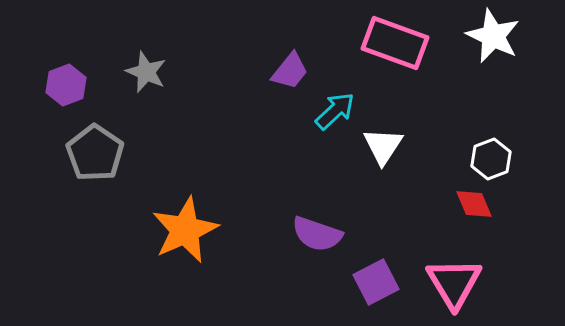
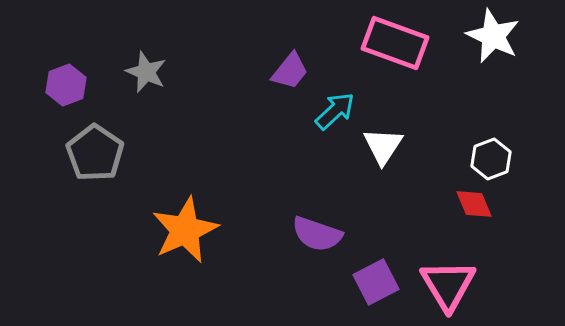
pink triangle: moved 6 px left, 2 px down
